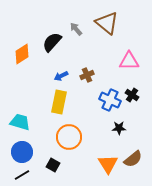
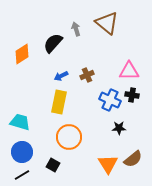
gray arrow: rotated 24 degrees clockwise
black semicircle: moved 1 px right, 1 px down
pink triangle: moved 10 px down
black cross: rotated 24 degrees counterclockwise
